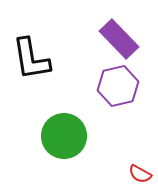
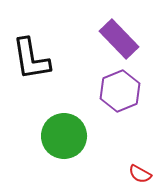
purple hexagon: moved 2 px right, 5 px down; rotated 9 degrees counterclockwise
